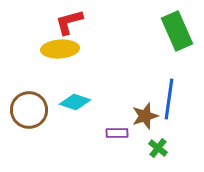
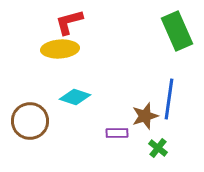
cyan diamond: moved 5 px up
brown circle: moved 1 px right, 11 px down
